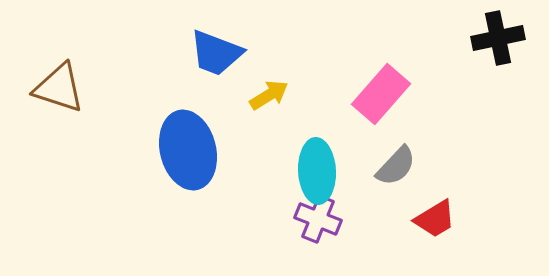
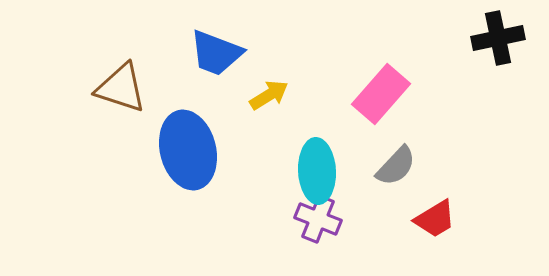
brown triangle: moved 62 px right
